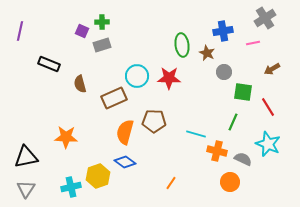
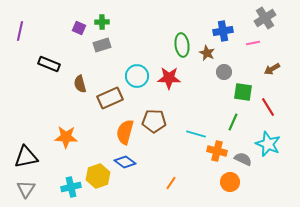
purple square: moved 3 px left, 3 px up
brown rectangle: moved 4 px left
